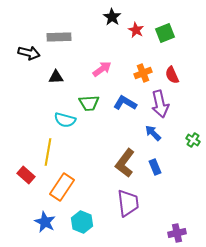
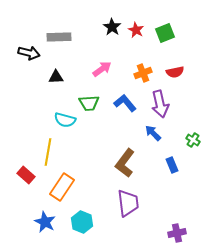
black star: moved 10 px down
red semicircle: moved 3 px right, 3 px up; rotated 78 degrees counterclockwise
blue L-shape: rotated 20 degrees clockwise
blue rectangle: moved 17 px right, 2 px up
